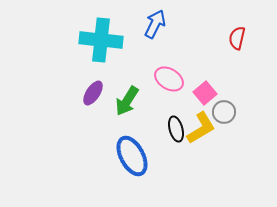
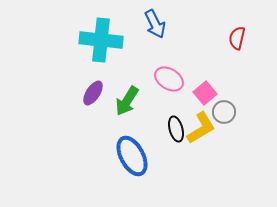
blue arrow: rotated 128 degrees clockwise
